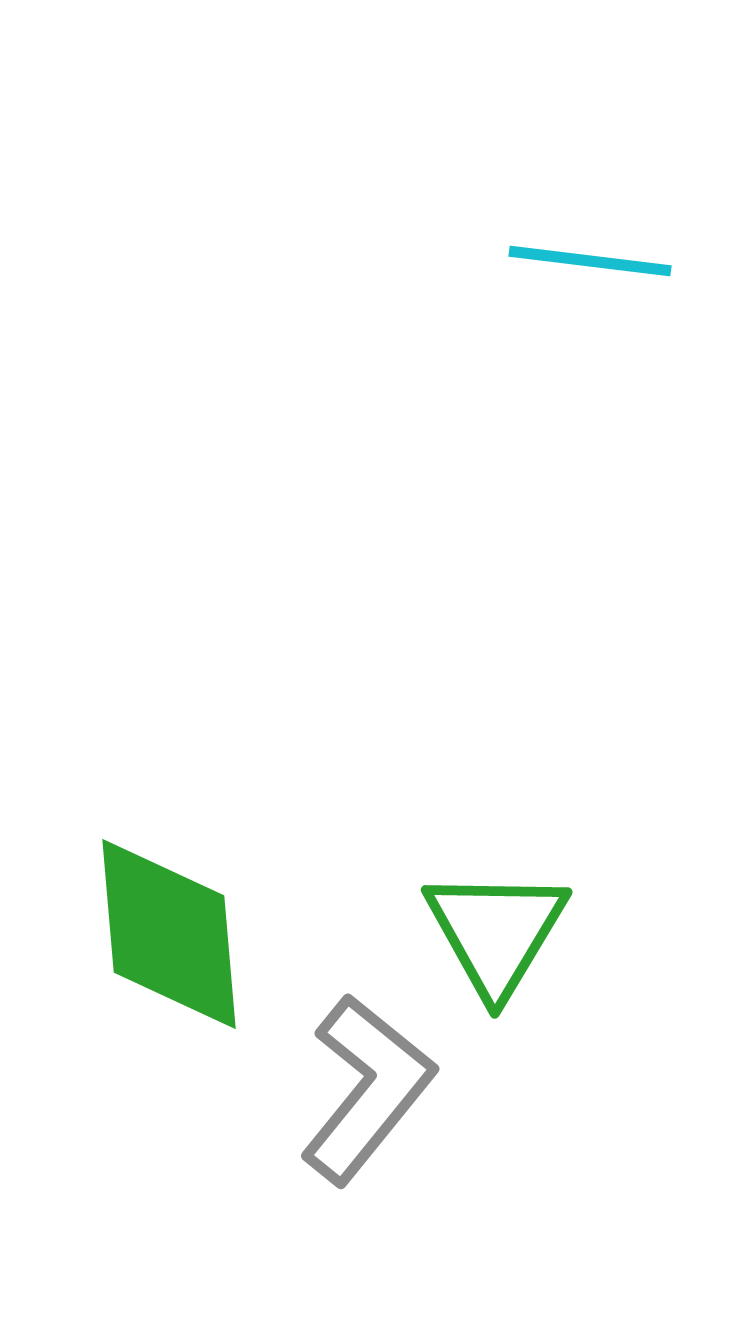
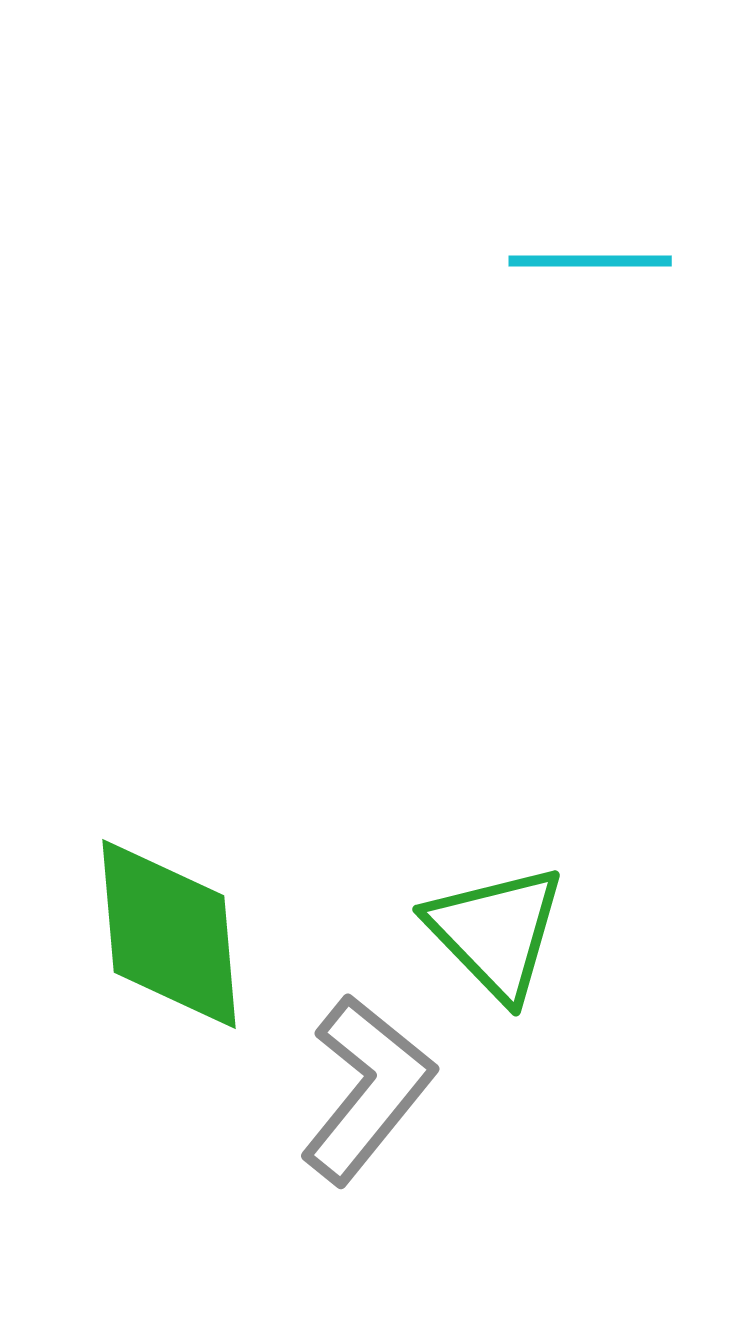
cyan line: rotated 7 degrees counterclockwise
green triangle: rotated 15 degrees counterclockwise
